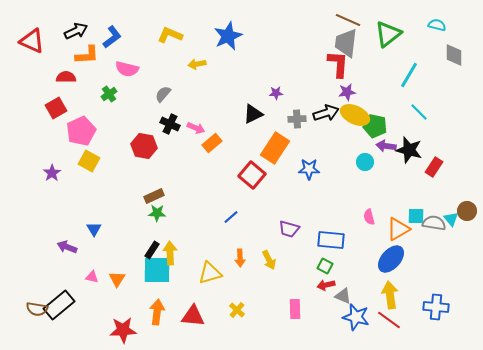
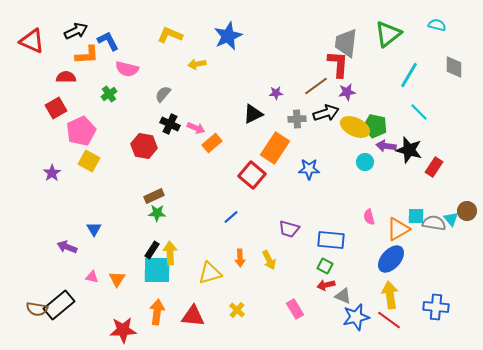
brown line at (348, 20): moved 32 px left, 66 px down; rotated 60 degrees counterclockwise
blue L-shape at (112, 37): moved 4 px left, 4 px down; rotated 80 degrees counterclockwise
gray diamond at (454, 55): moved 12 px down
yellow ellipse at (355, 115): moved 12 px down
pink rectangle at (295, 309): rotated 30 degrees counterclockwise
blue star at (356, 317): rotated 28 degrees counterclockwise
